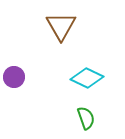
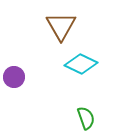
cyan diamond: moved 6 px left, 14 px up
